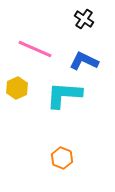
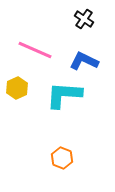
pink line: moved 1 px down
